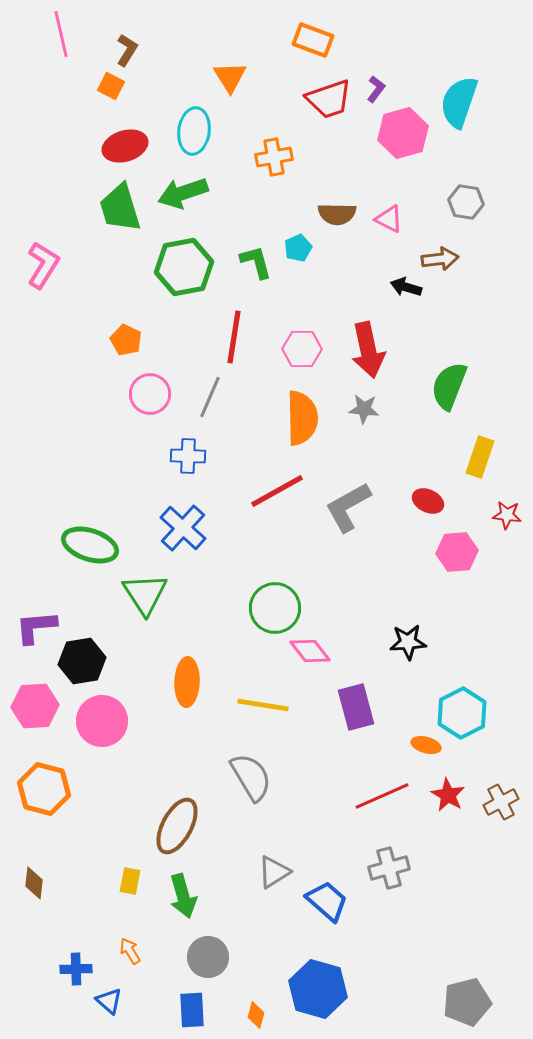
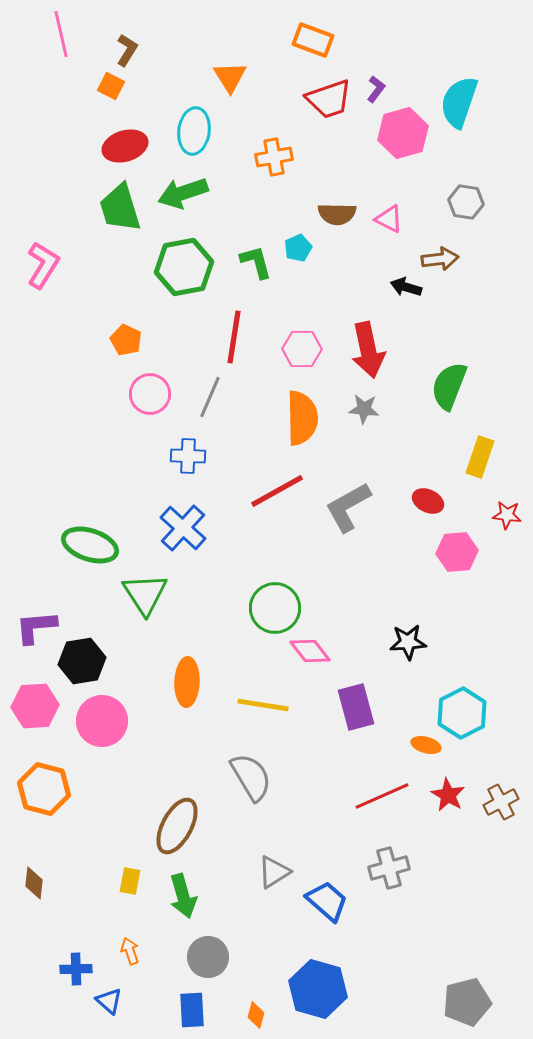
orange arrow at (130, 951): rotated 12 degrees clockwise
